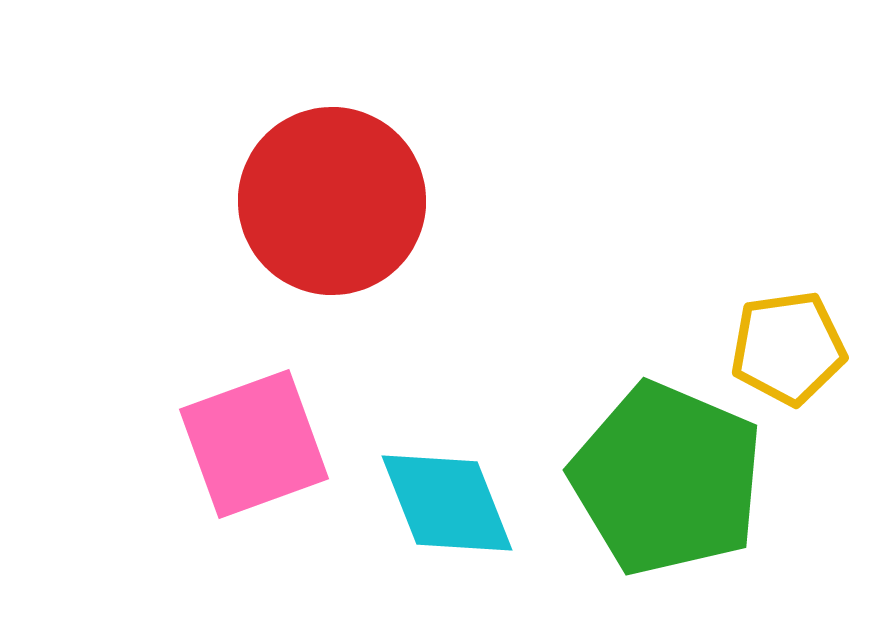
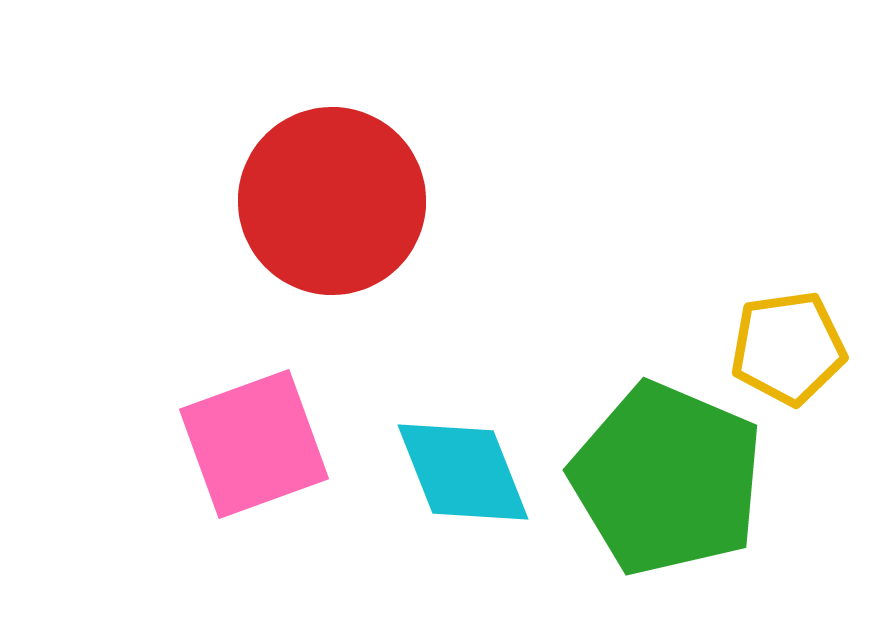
cyan diamond: moved 16 px right, 31 px up
